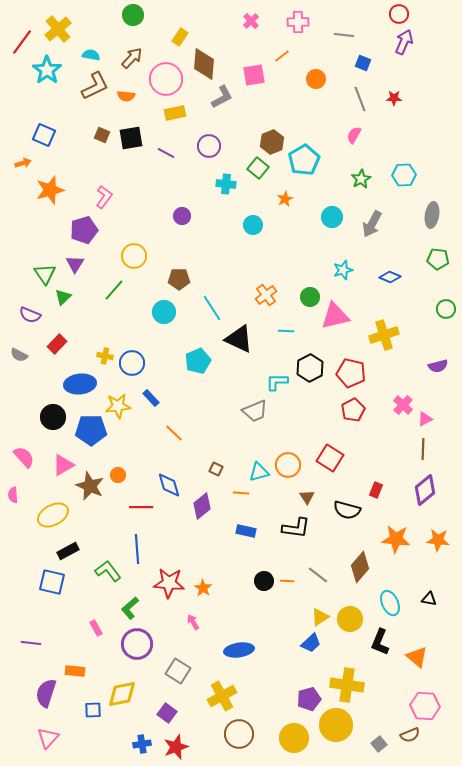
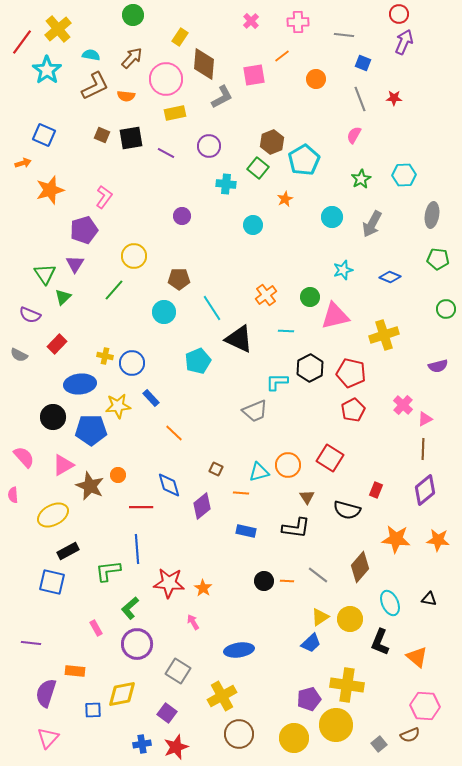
green L-shape at (108, 571): rotated 60 degrees counterclockwise
